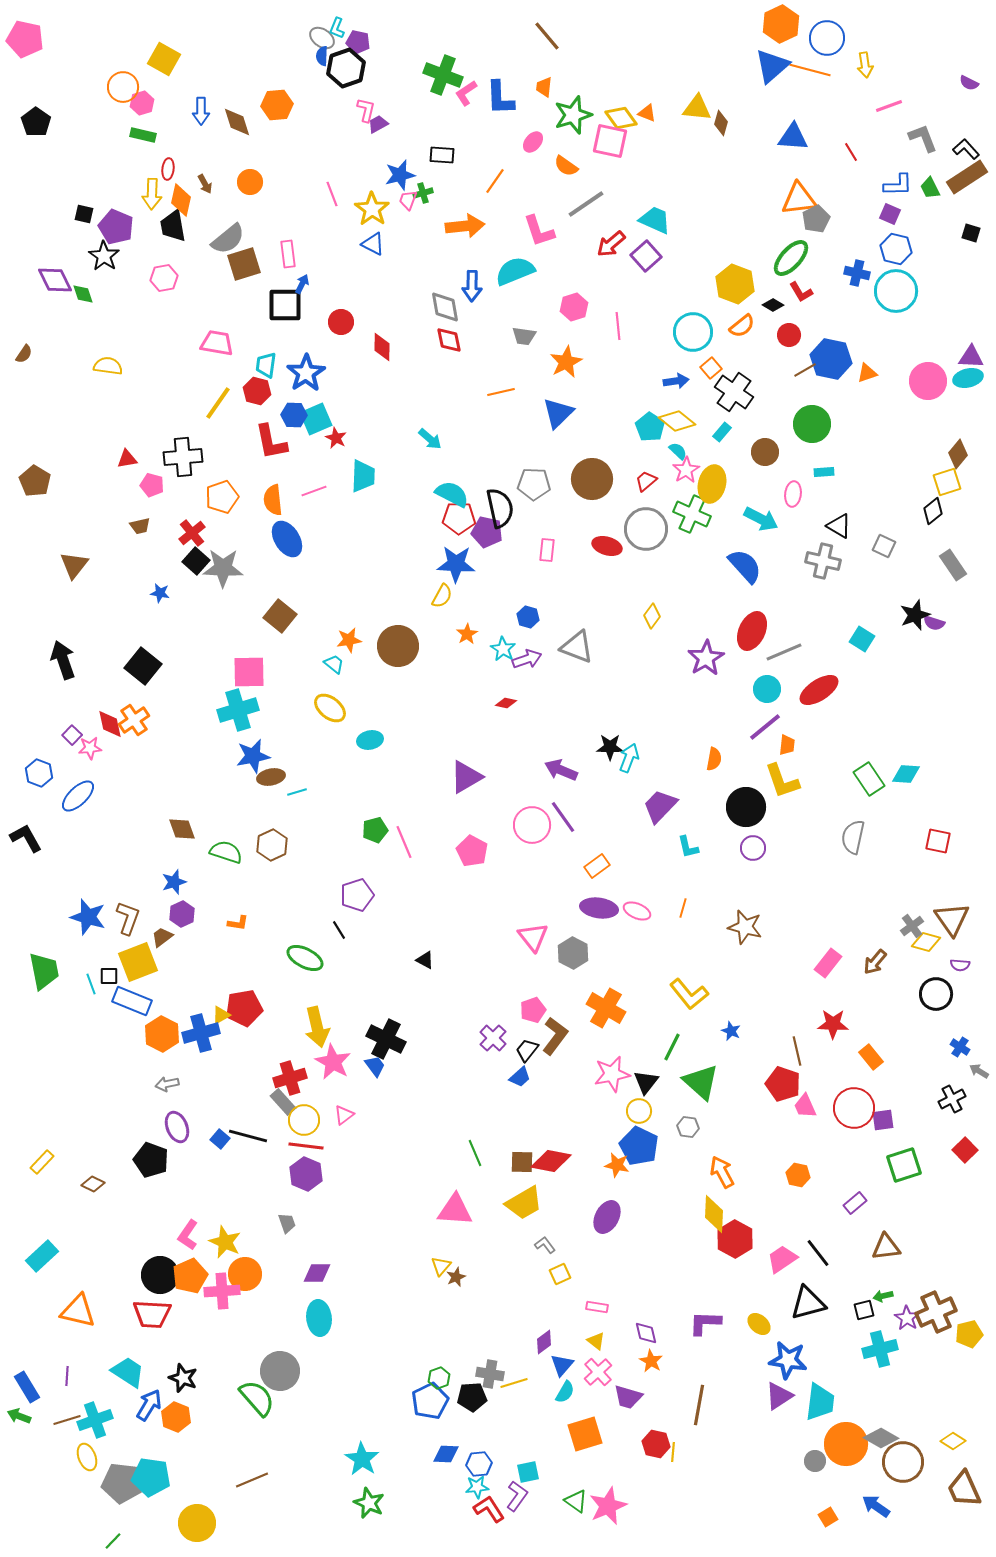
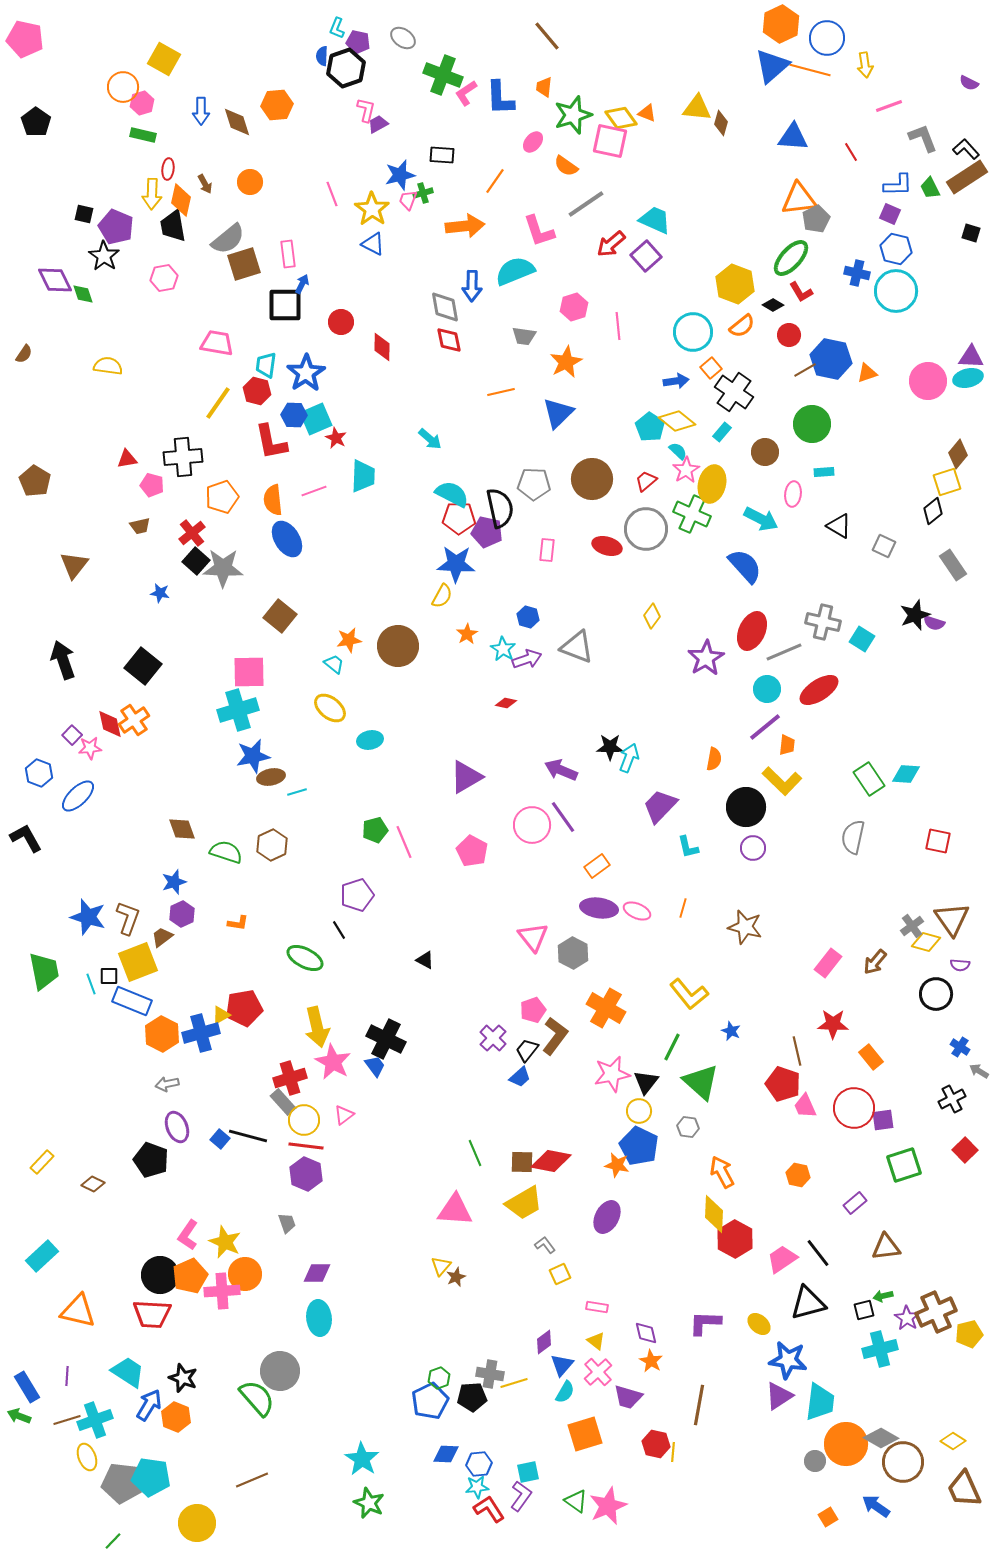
gray ellipse at (322, 38): moved 81 px right
gray cross at (823, 561): moved 61 px down
yellow L-shape at (782, 781): rotated 27 degrees counterclockwise
purple L-shape at (517, 1496): moved 4 px right
